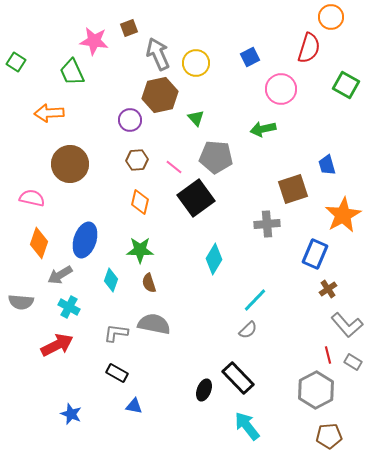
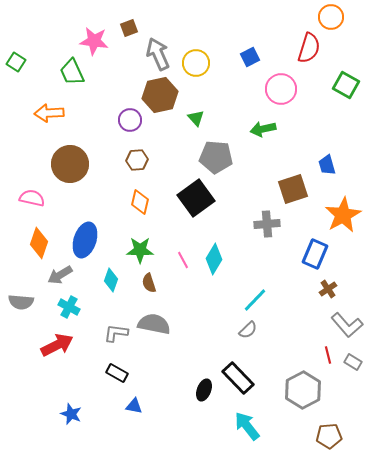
pink line at (174, 167): moved 9 px right, 93 px down; rotated 24 degrees clockwise
gray hexagon at (316, 390): moved 13 px left
